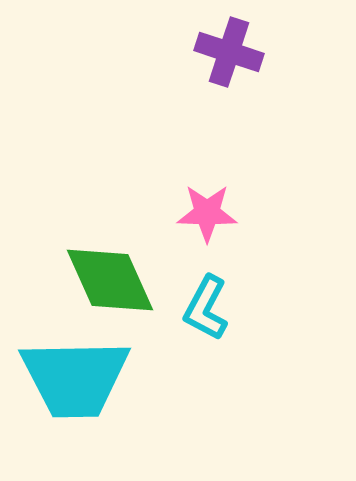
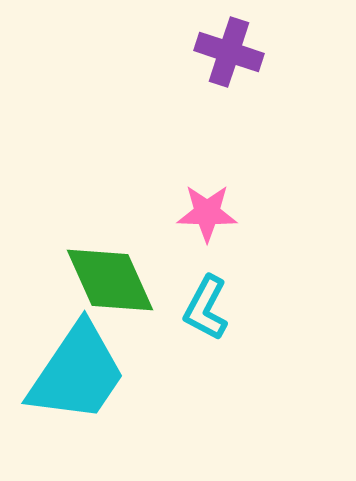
cyan trapezoid: moved 2 px right, 5 px up; rotated 55 degrees counterclockwise
